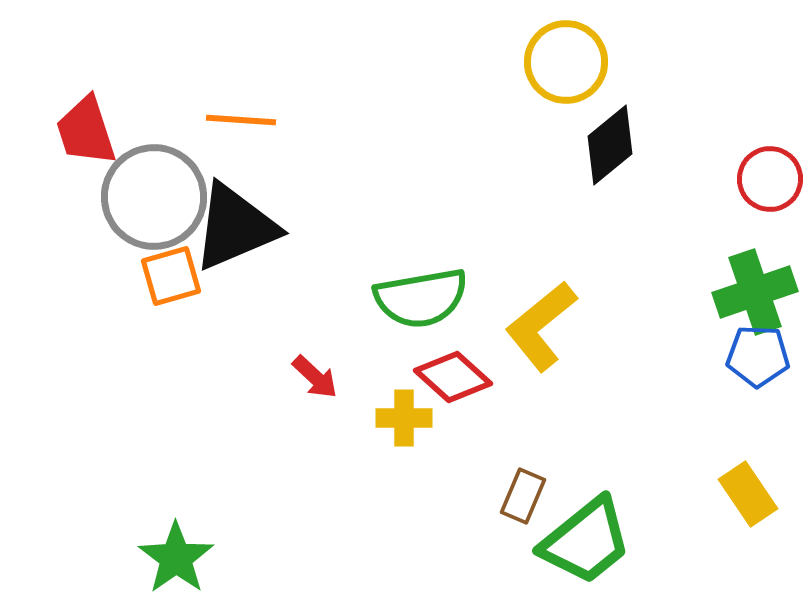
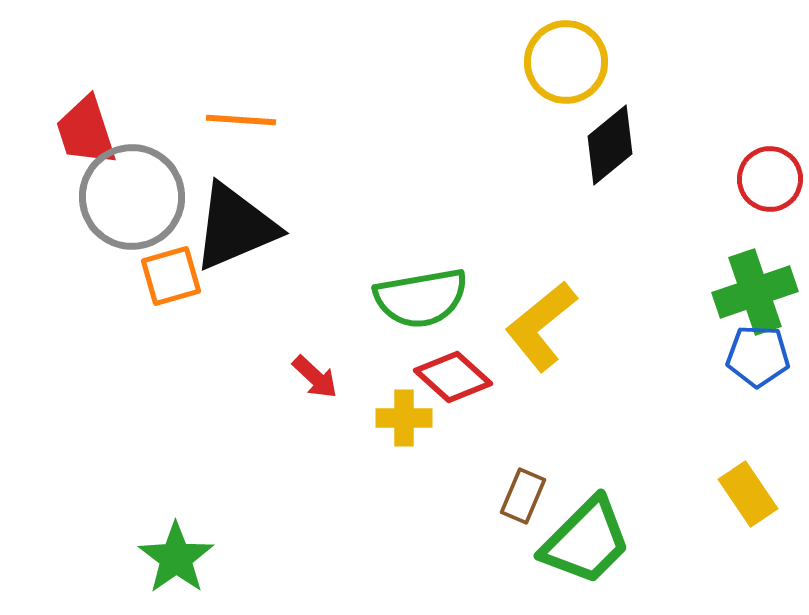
gray circle: moved 22 px left
green trapezoid: rotated 6 degrees counterclockwise
